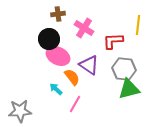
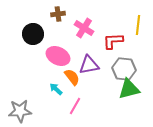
black circle: moved 16 px left, 5 px up
purple triangle: rotated 45 degrees counterclockwise
pink line: moved 2 px down
